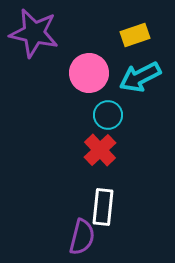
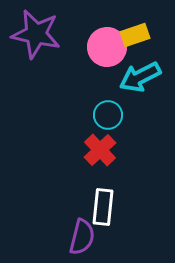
purple star: moved 2 px right, 1 px down
pink circle: moved 18 px right, 26 px up
